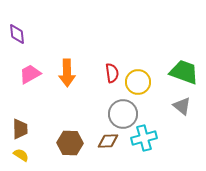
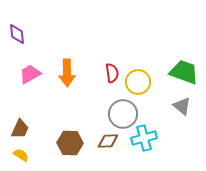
brown trapezoid: rotated 25 degrees clockwise
